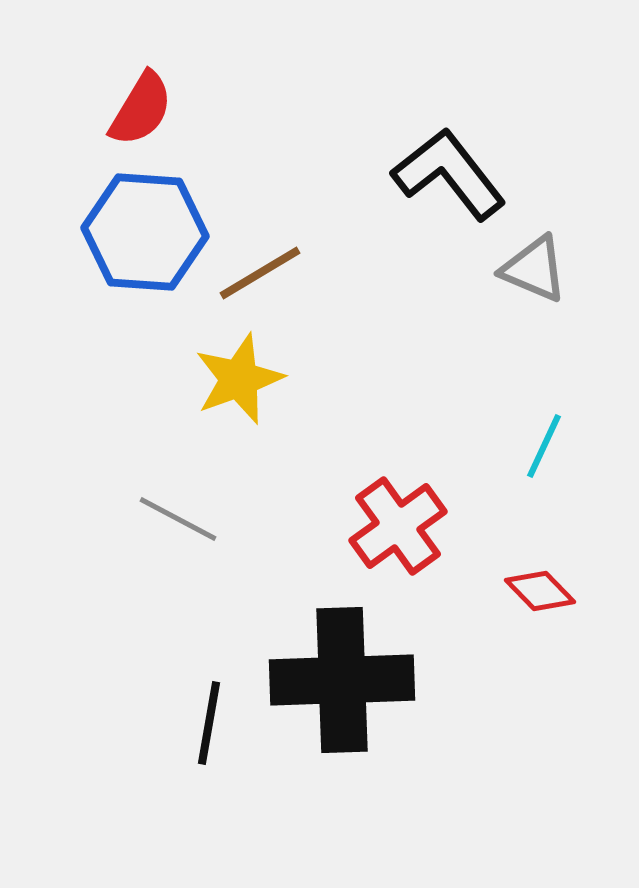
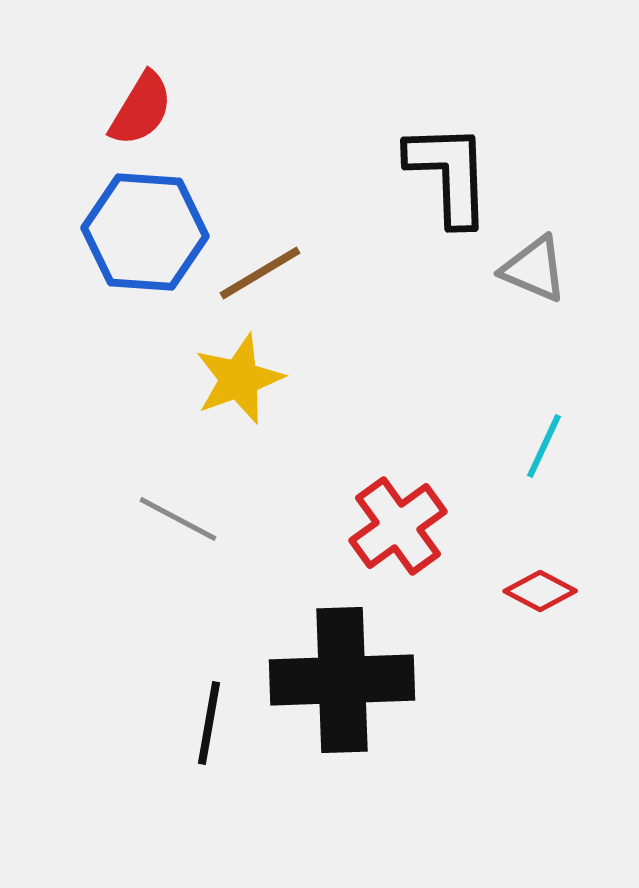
black L-shape: rotated 36 degrees clockwise
red diamond: rotated 18 degrees counterclockwise
